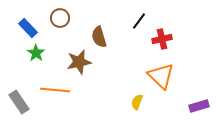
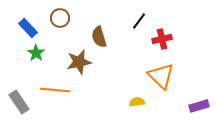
yellow semicircle: rotated 63 degrees clockwise
